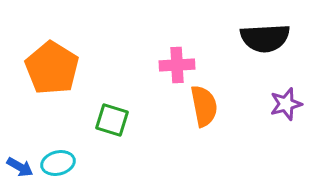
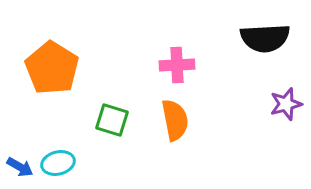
orange semicircle: moved 29 px left, 14 px down
